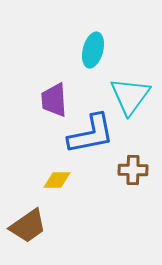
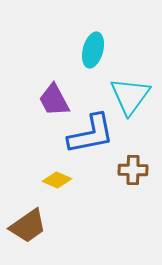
purple trapezoid: rotated 24 degrees counterclockwise
yellow diamond: rotated 24 degrees clockwise
